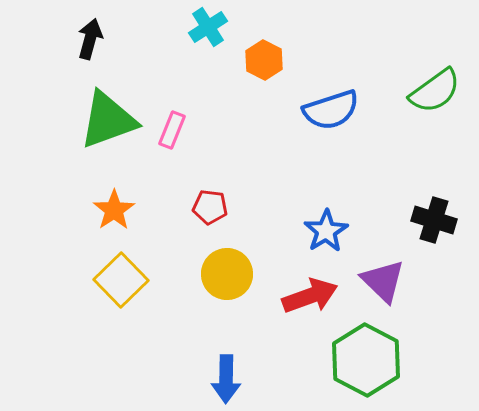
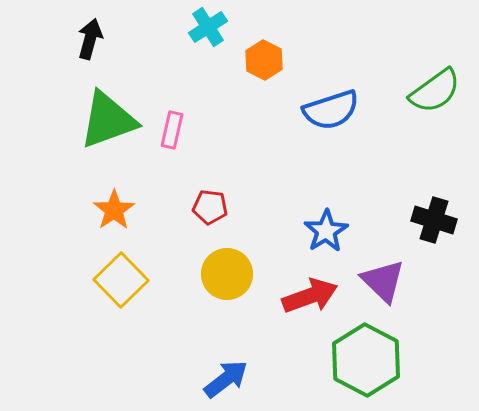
pink rectangle: rotated 9 degrees counterclockwise
blue arrow: rotated 129 degrees counterclockwise
